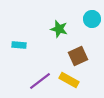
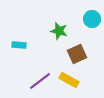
green star: moved 2 px down
brown square: moved 1 px left, 2 px up
